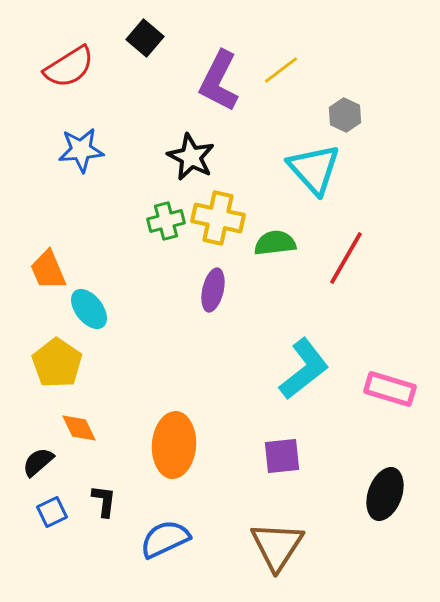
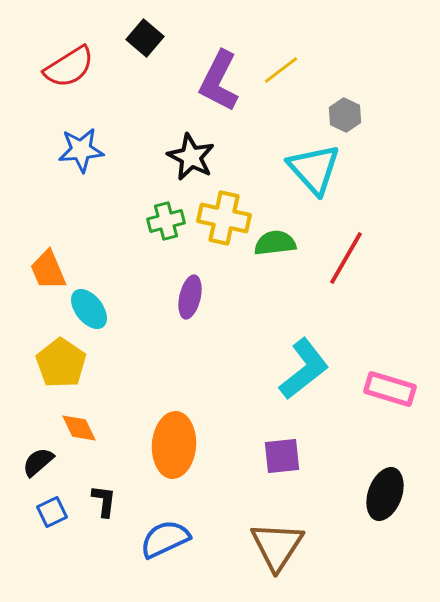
yellow cross: moved 6 px right
purple ellipse: moved 23 px left, 7 px down
yellow pentagon: moved 4 px right
